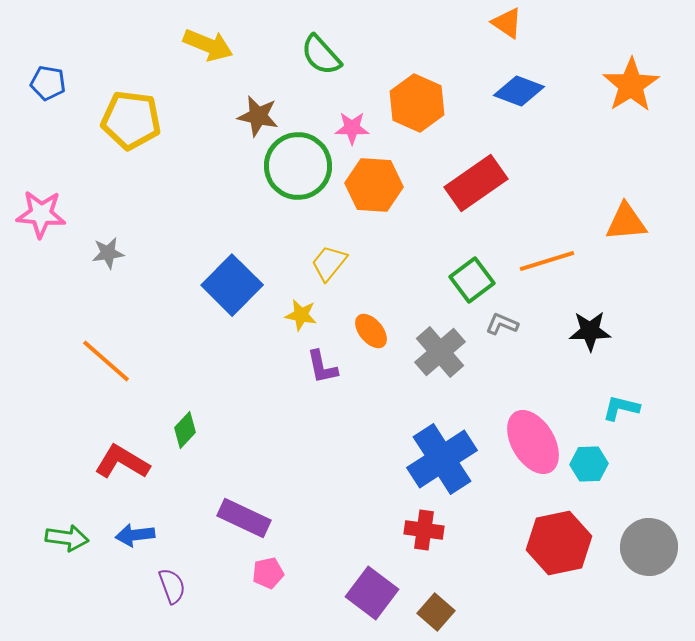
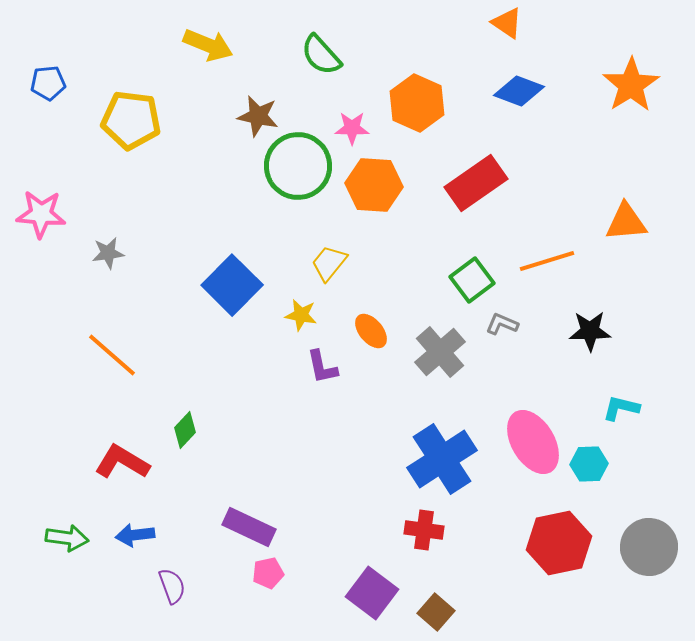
blue pentagon at (48, 83): rotated 16 degrees counterclockwise
orange line at (106, 361): moved 6 px right, 6 px up
purple rectangle at (244, 518): moved 5 px right, 9 px down
